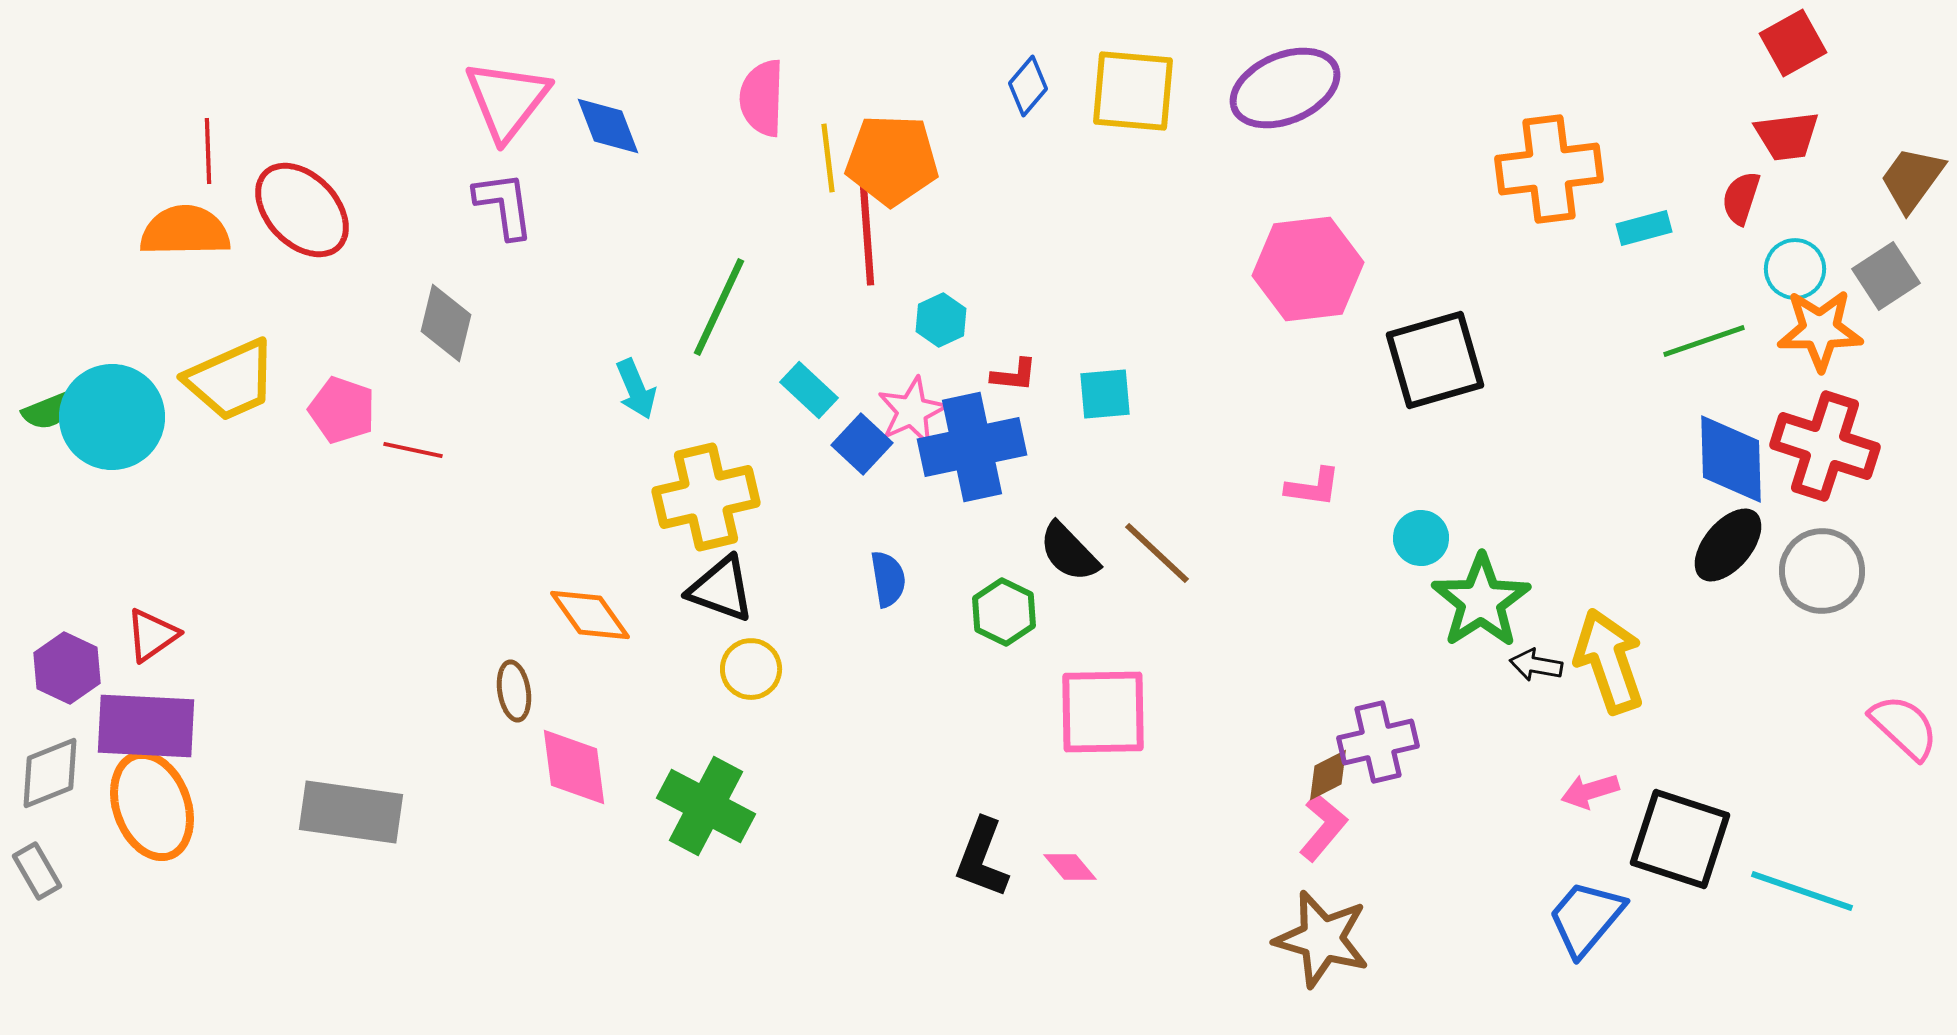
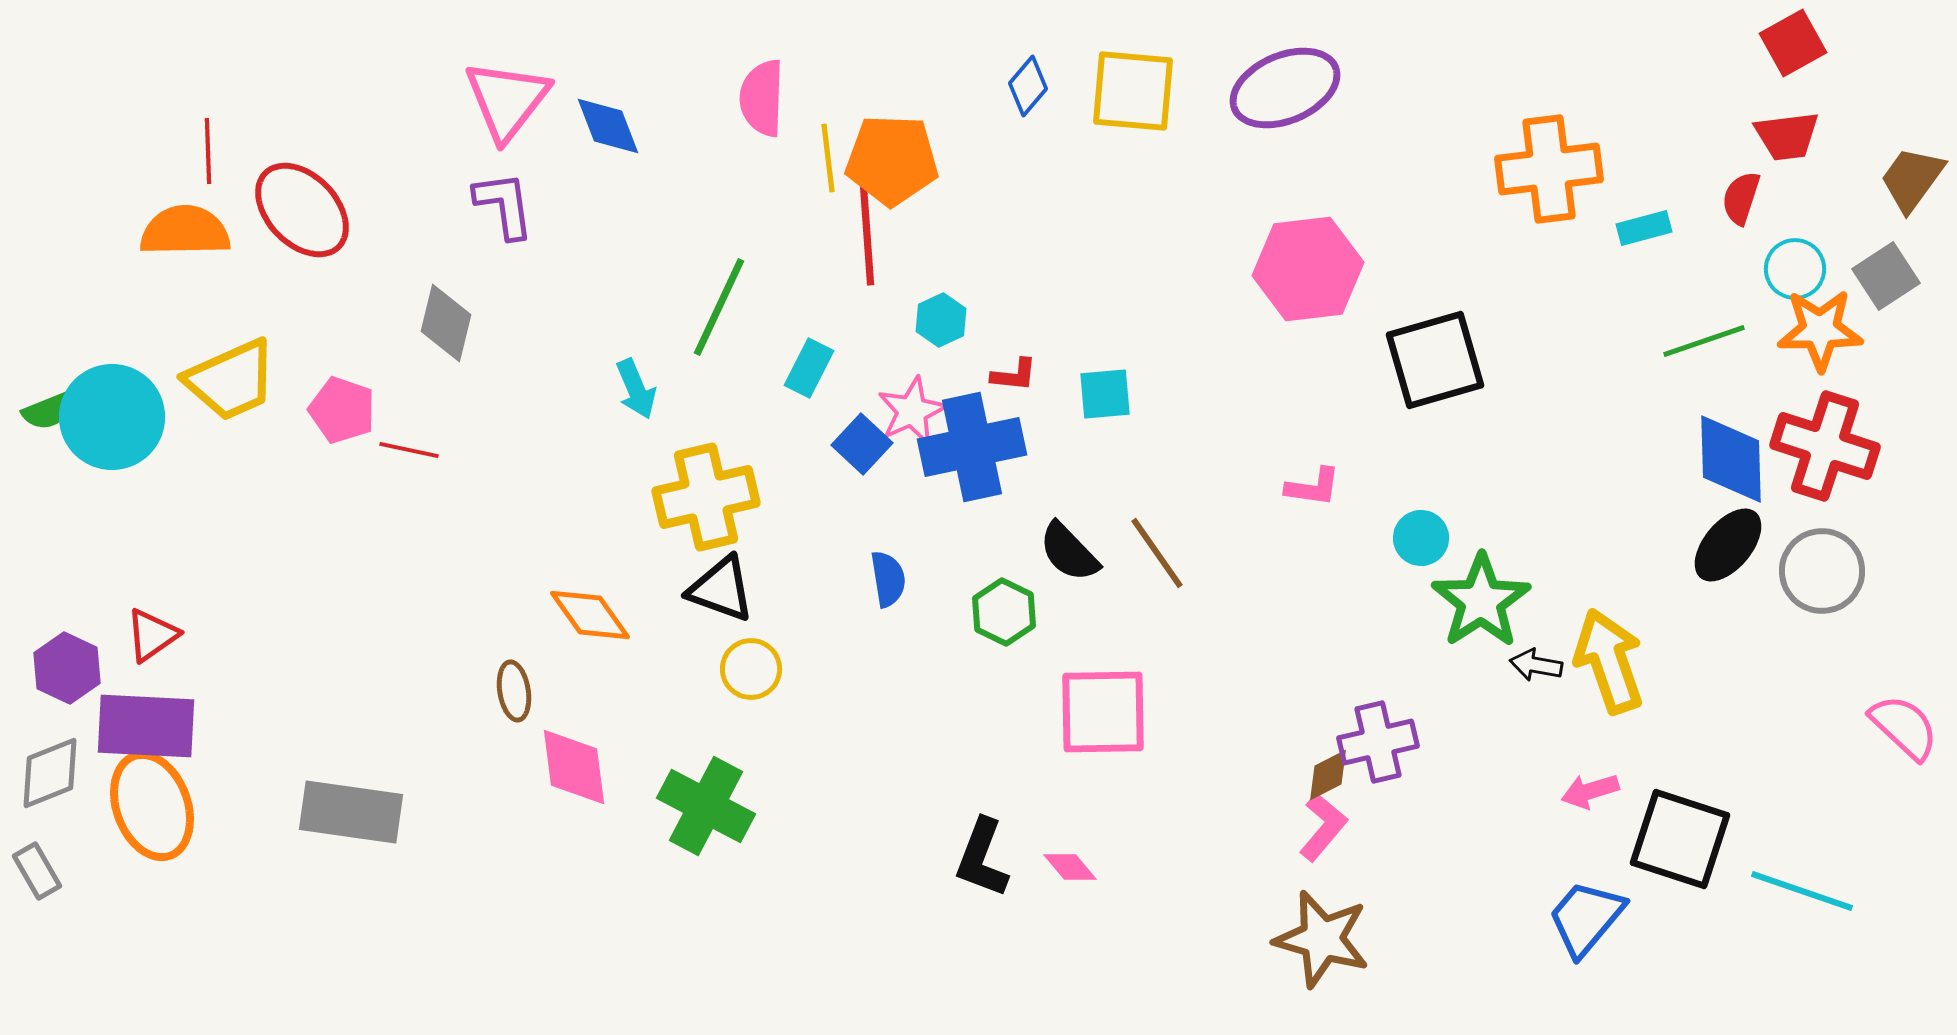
cyan rectangle at (809, 390): moved 22 px up; rotated 74 degrees clockwise
red line at (413, 450): moved 4 px left
brown line at (1157, 553): rotated 12 degrees clockwise
